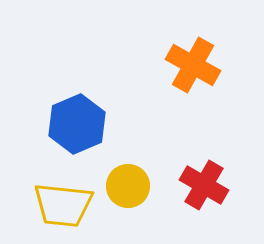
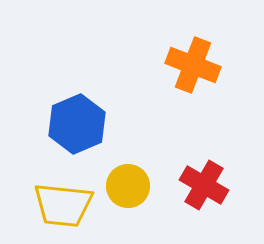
orange cross: rotated 8 degrees counterclockwise
